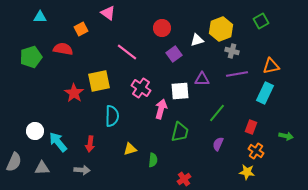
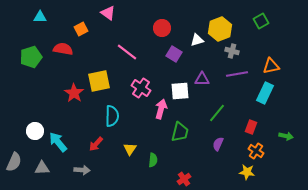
yellow hexagon: moved 1 px left
purple square: rotated 21 degrees counterclockwise
red arrow: moved 6 px right; rotated 35 degrees clockwise
yellow triangle: rotated 40 degrees counterclockwise
